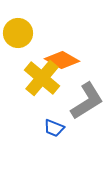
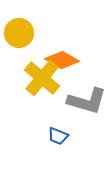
yellow circle: moved 1 px right
gray L-shape: rotated 48 degrees clockwise
blue trapezoid: moved 4 px right, 8 px down
